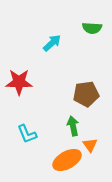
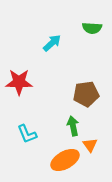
orange ellipse: moved 2 px left
